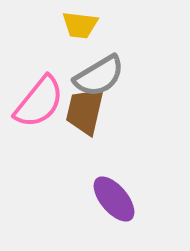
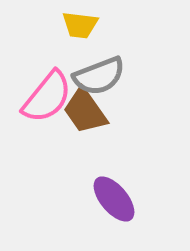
gray semicircle: rotated 10 degrees clockwise
pink semicircle: moved 8 px right, 5 px up
brown trapezoid: rotated 48 degrees counterclockwise
